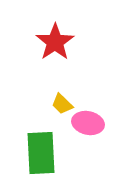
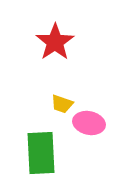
yellow trapezoid: rotated 25 degrees counterclockwise
pink ellipse: moved 1 px right
